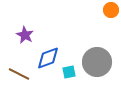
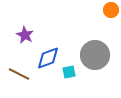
gray circle: moved 2 px left, 7 px up
